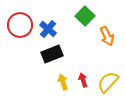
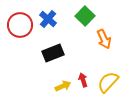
blue cross: moved 10 px up
orange arrow: moved 3 px left, 3 px down
black rectangle: moved 1 px right, 1 px up
yellow arrow: moved 4 px down; rotated 84 degrees clockwise
